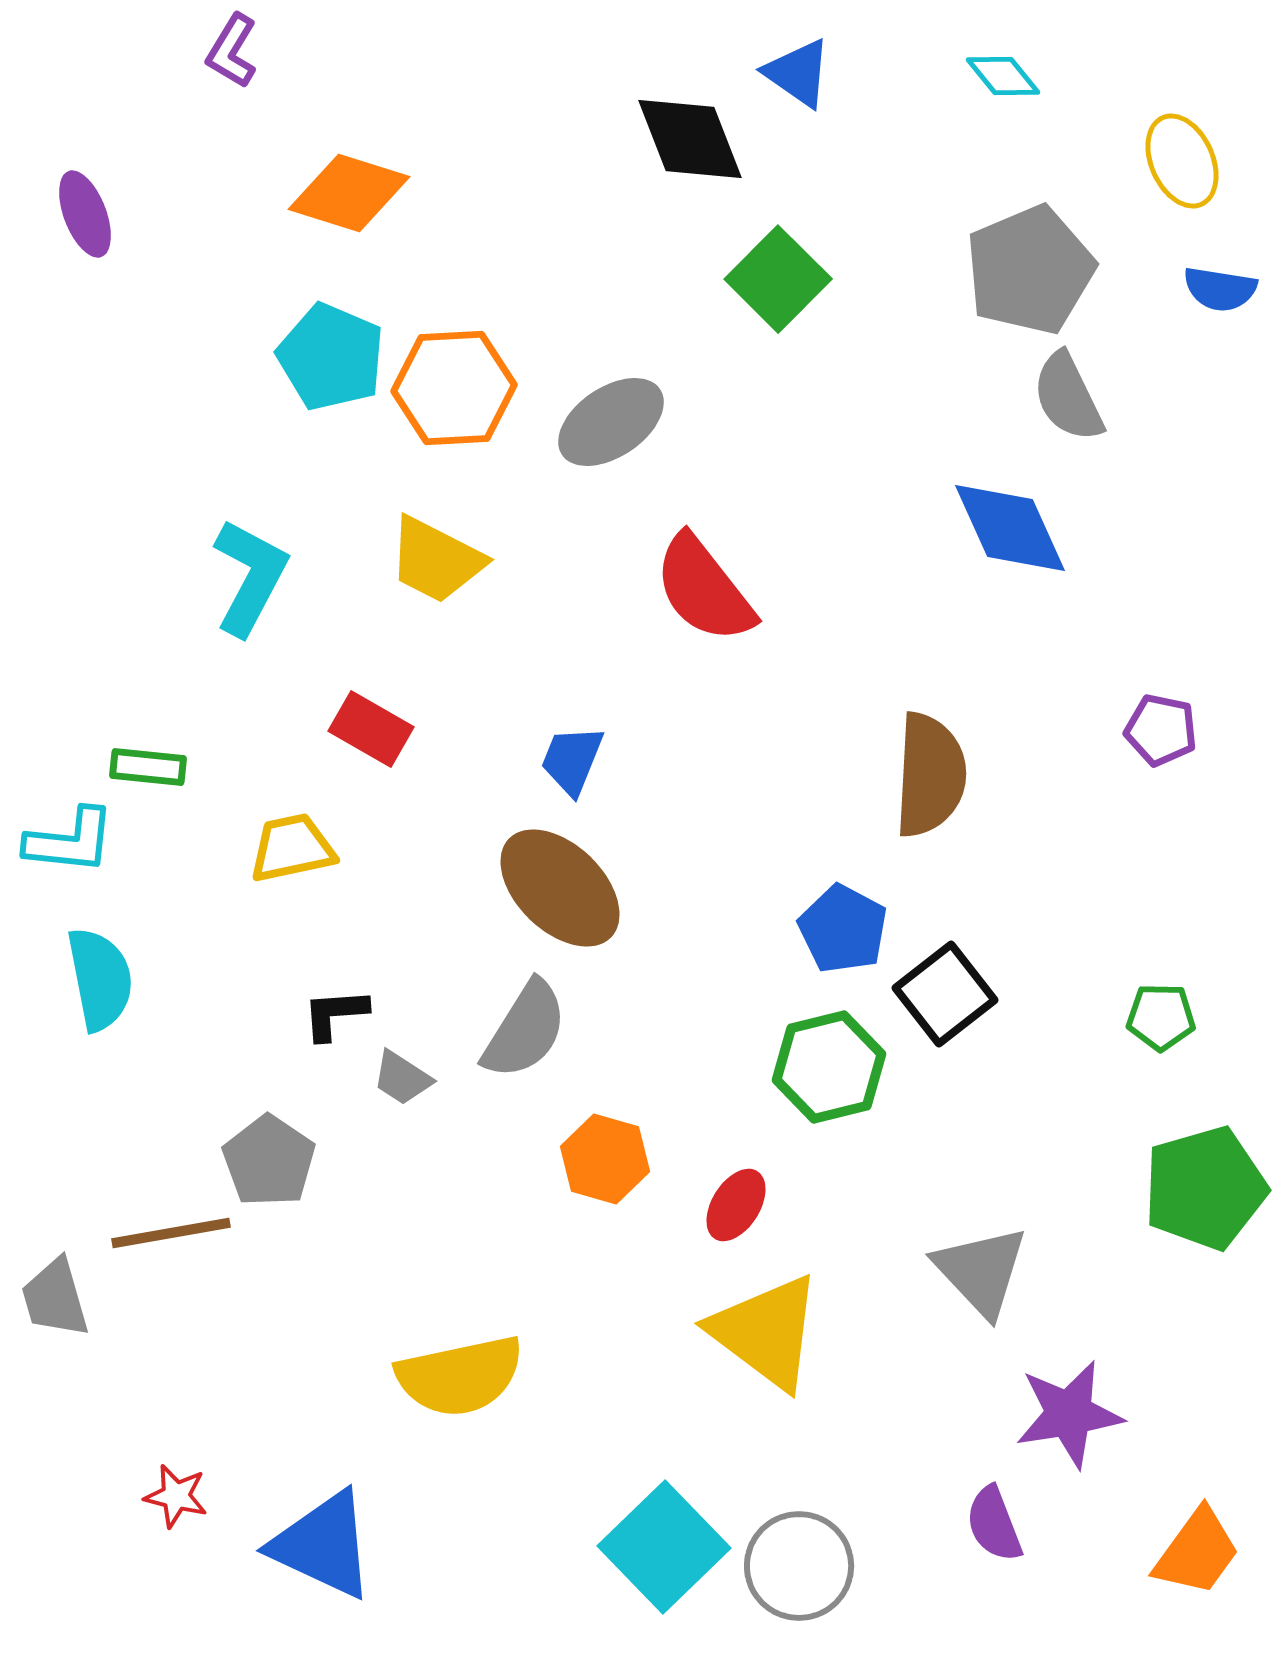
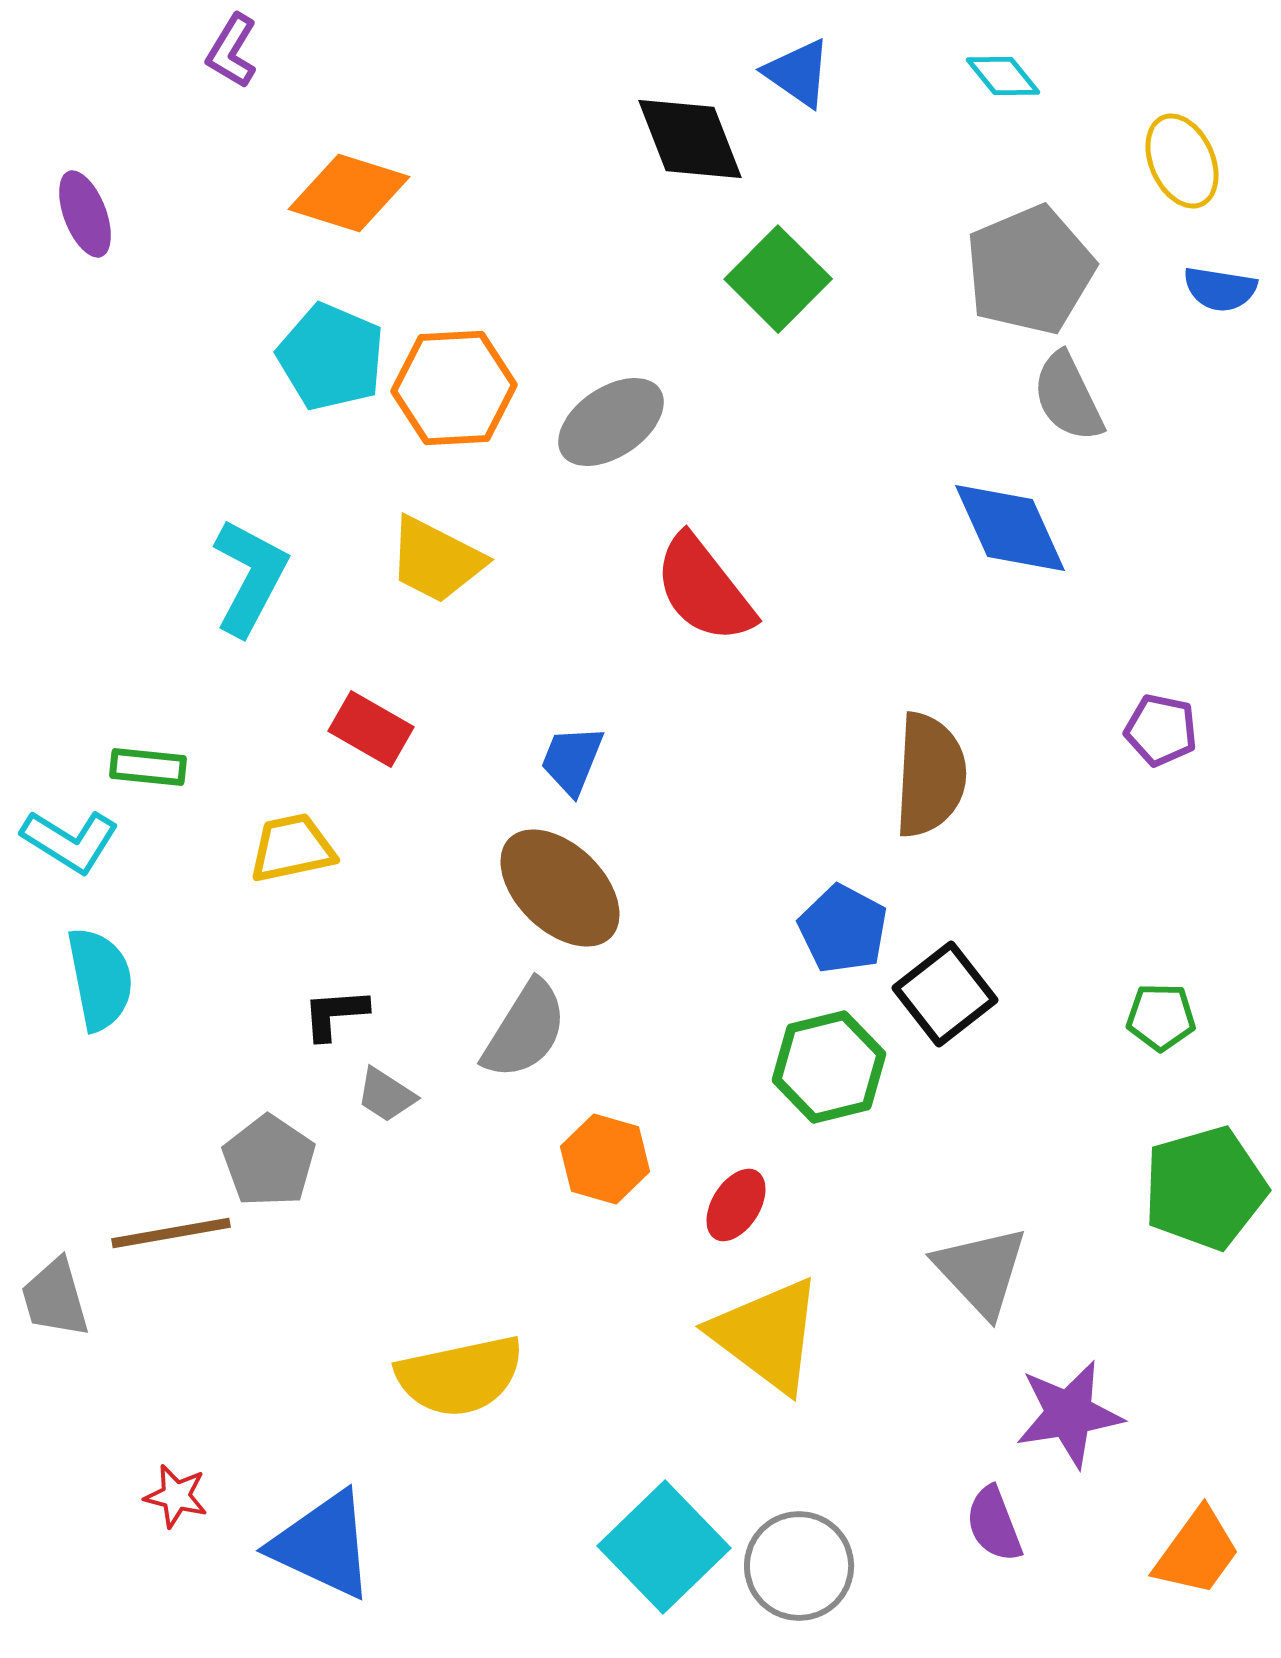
cyan L-shape at (70, 841): rotated 26 degrees clockwise
gray trapezoid at (402, 1078): moved 16 px left, 17 px down
yellow triangle at (766, 1332): moved 1 px right, 3 px down
